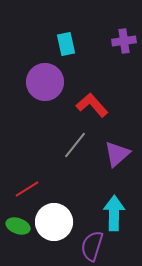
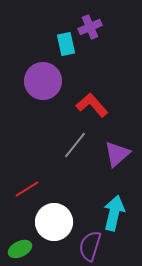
purple cross: moved 34 px left, 14 px up; rotated 15 degrees counterclockwise
purple circle: moved 2 px left, 1 px up
cyan arrow: rotated 12 degrees clockwise
green ellipse: moved 2 px right, 23 px down; rotated 45 degrees counterclockwise
purple semicircle: moved 2 px left
